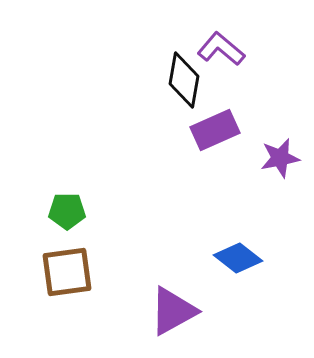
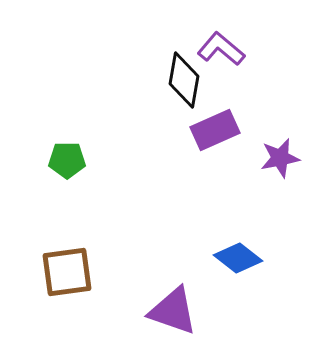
green pentagon: moved 51 px up
purple triangle: rotated 48 degrees clockwise
